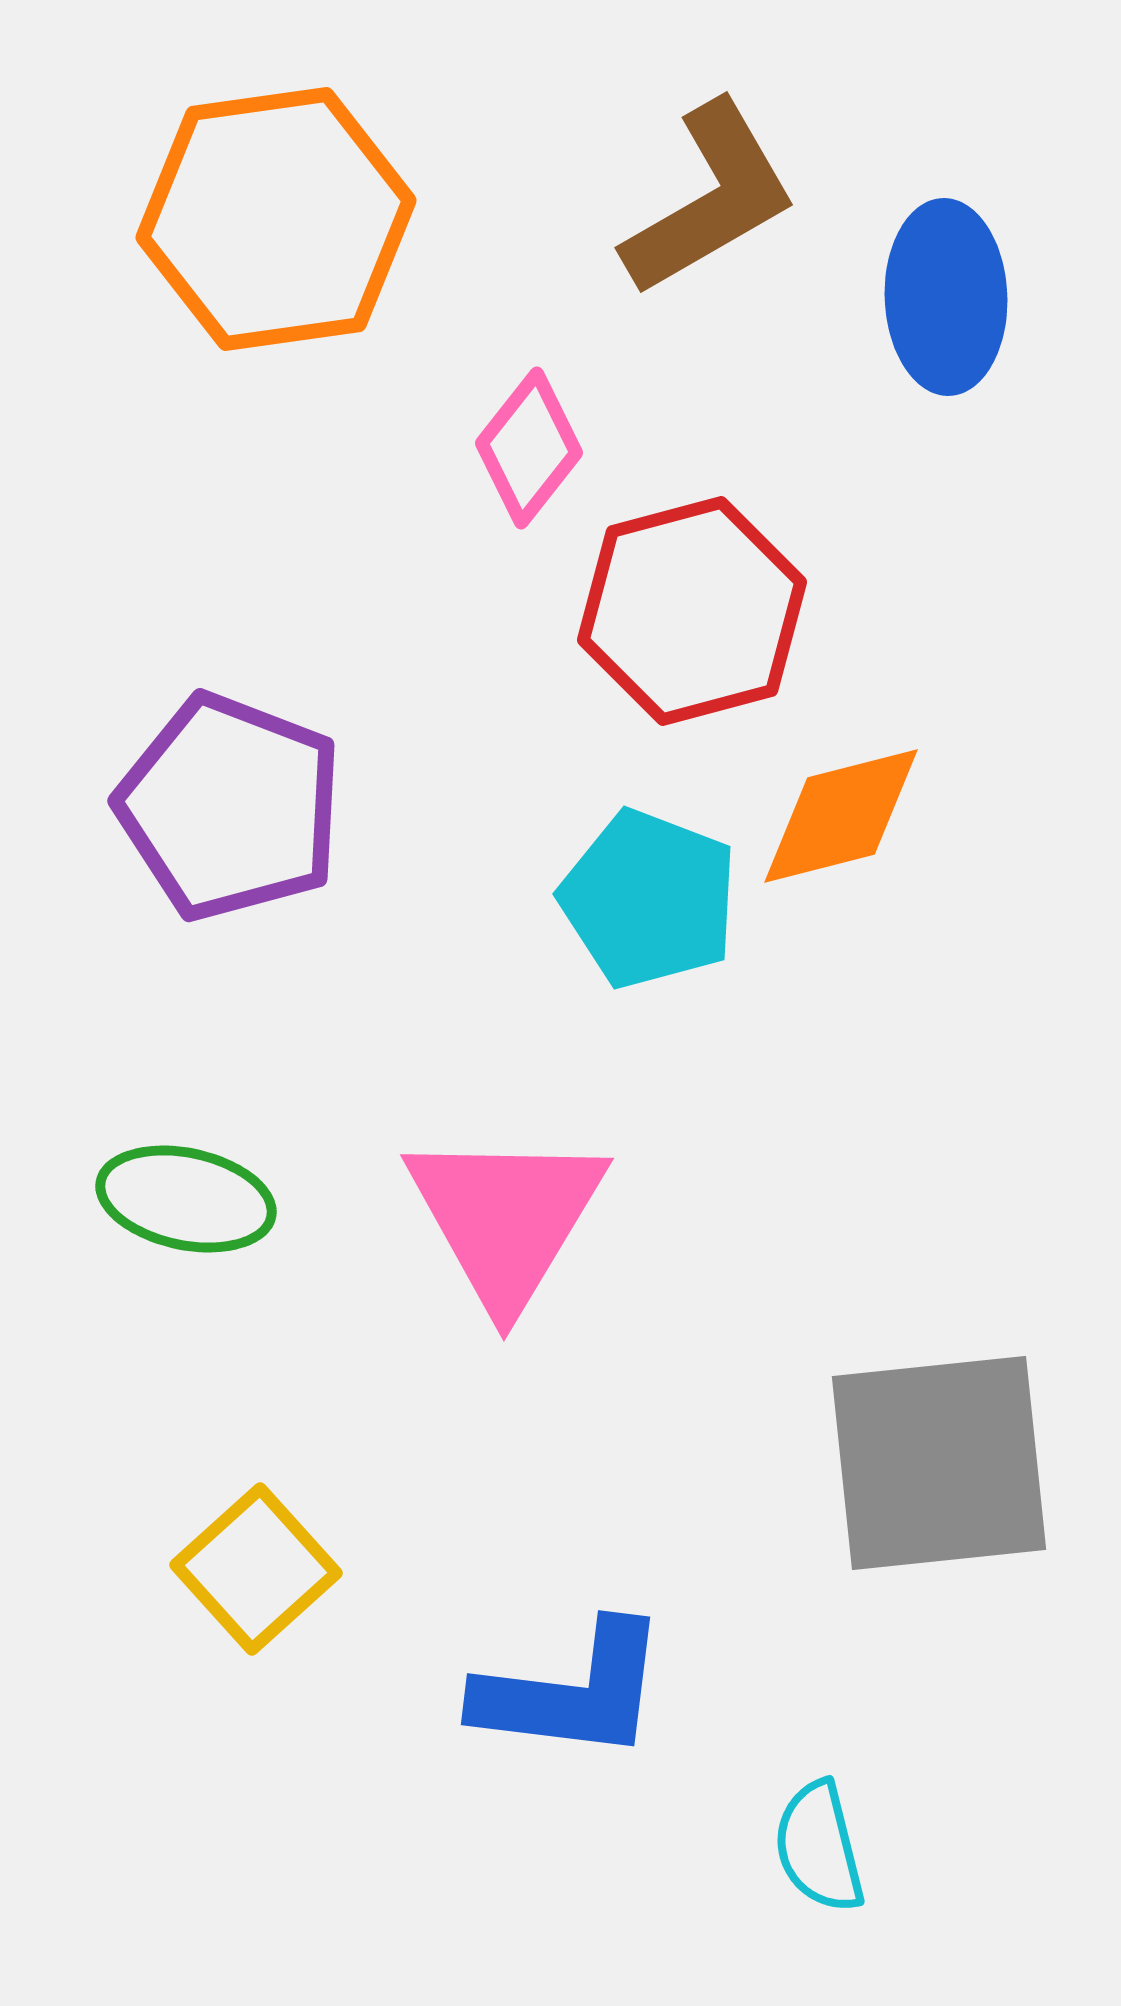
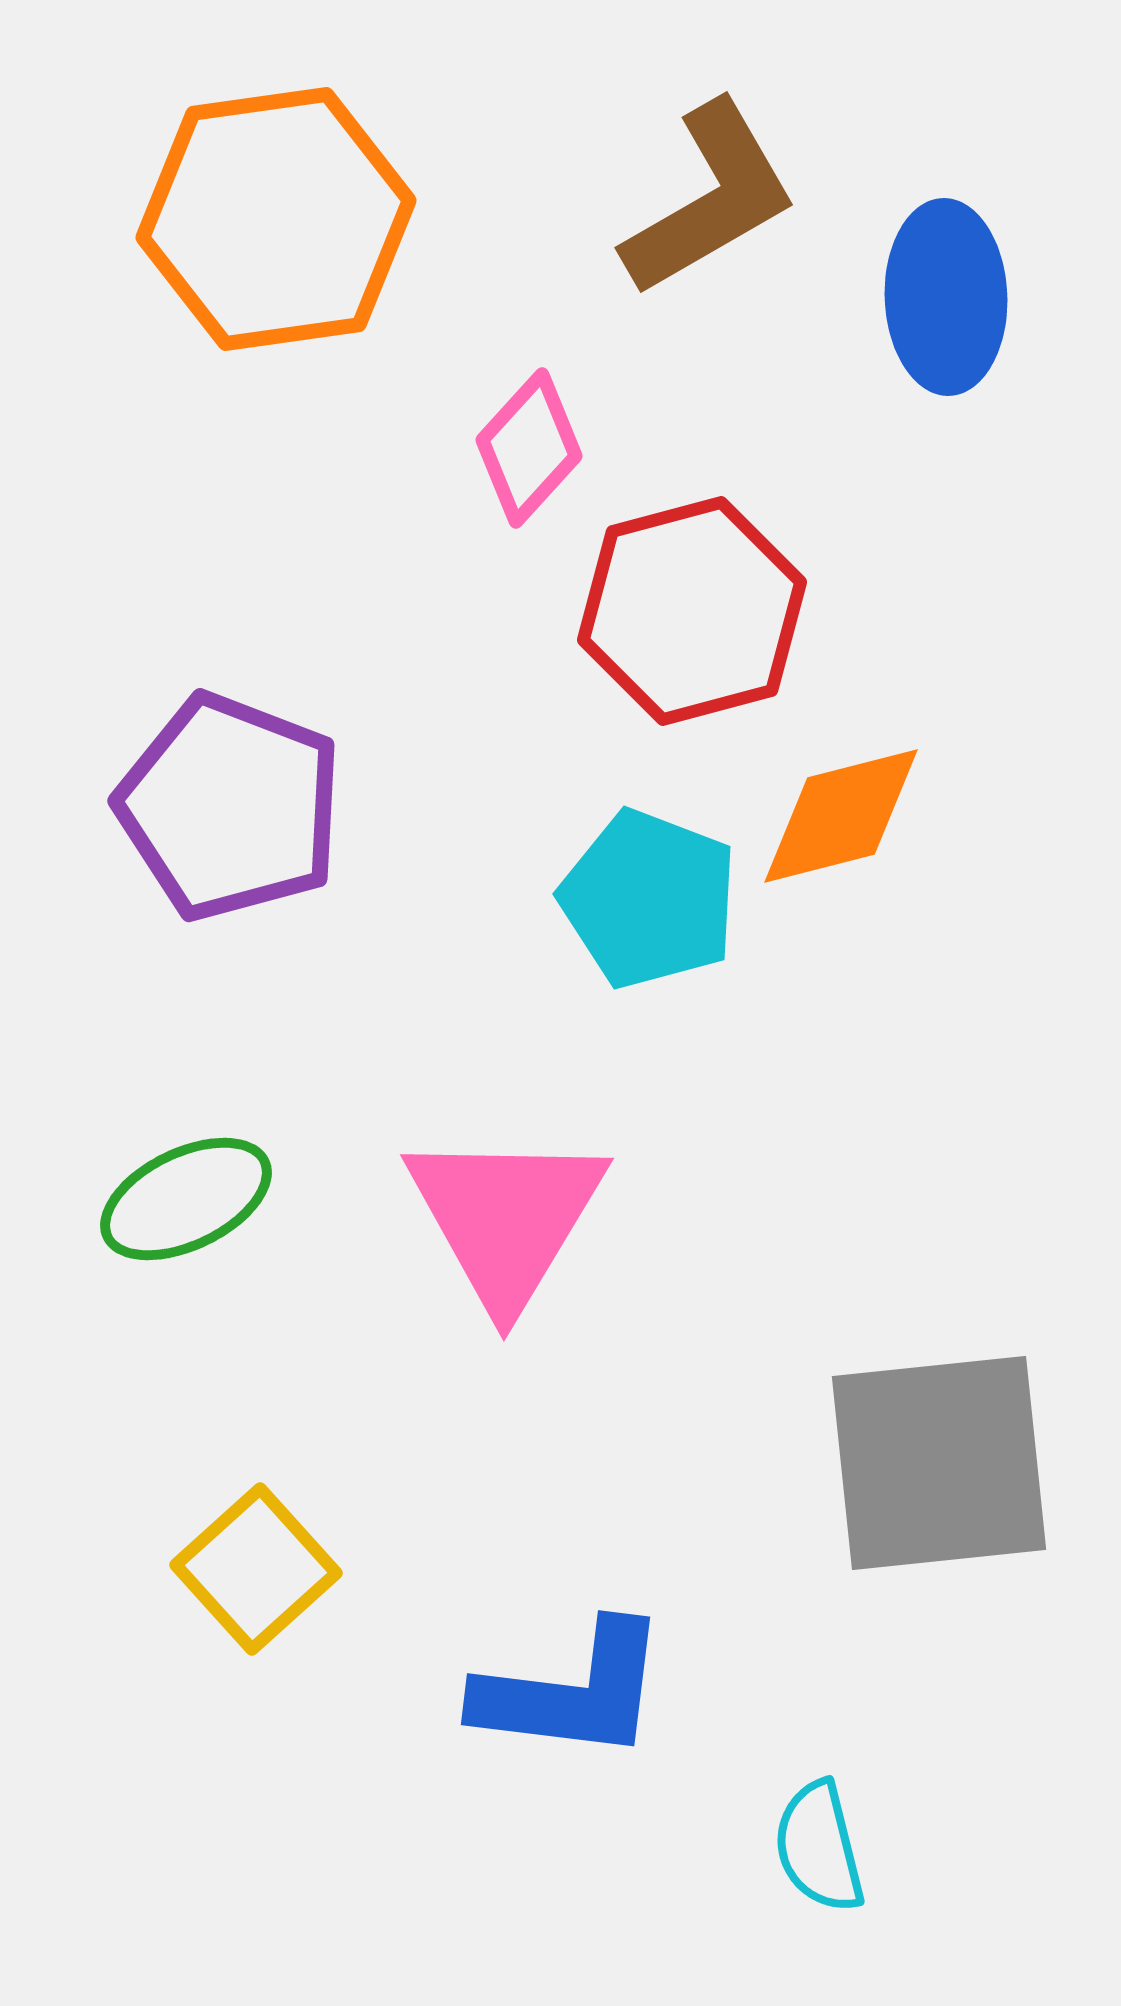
pink diamond: rotated 4 degrees clockwise
green ellipse: rotated 38 degrees counterclockwise
